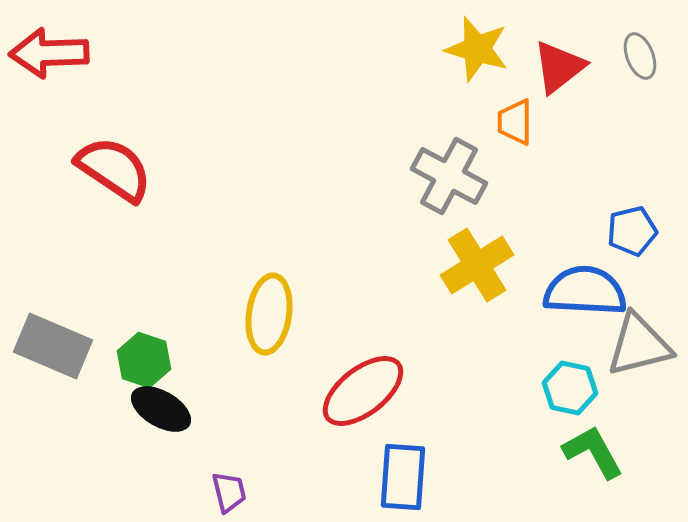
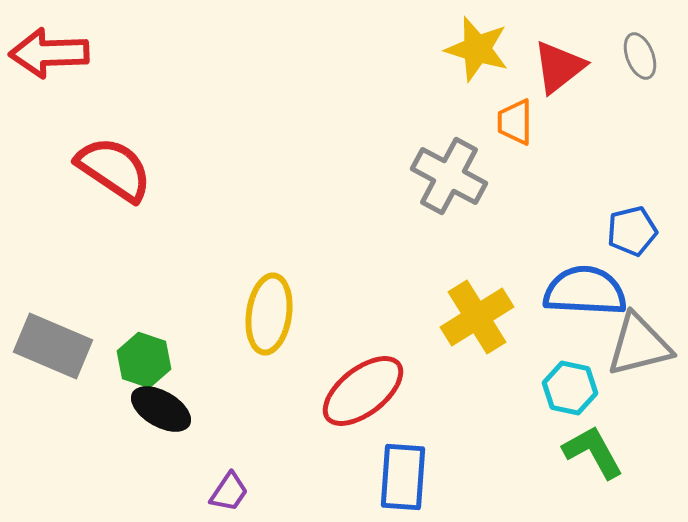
yellow cross: moved 52 px down
purple trapezoid: rotated 48 degrees clockwise
